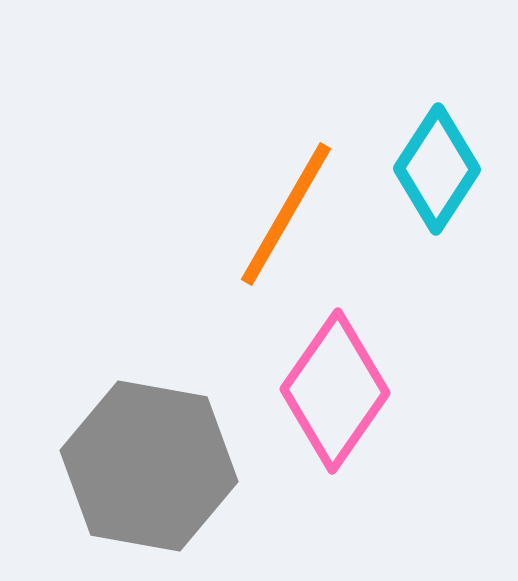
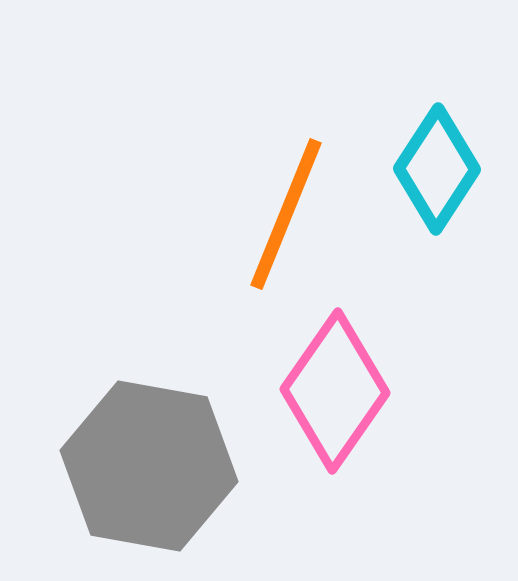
orange line: rotated 8 degrees counterclockwise
